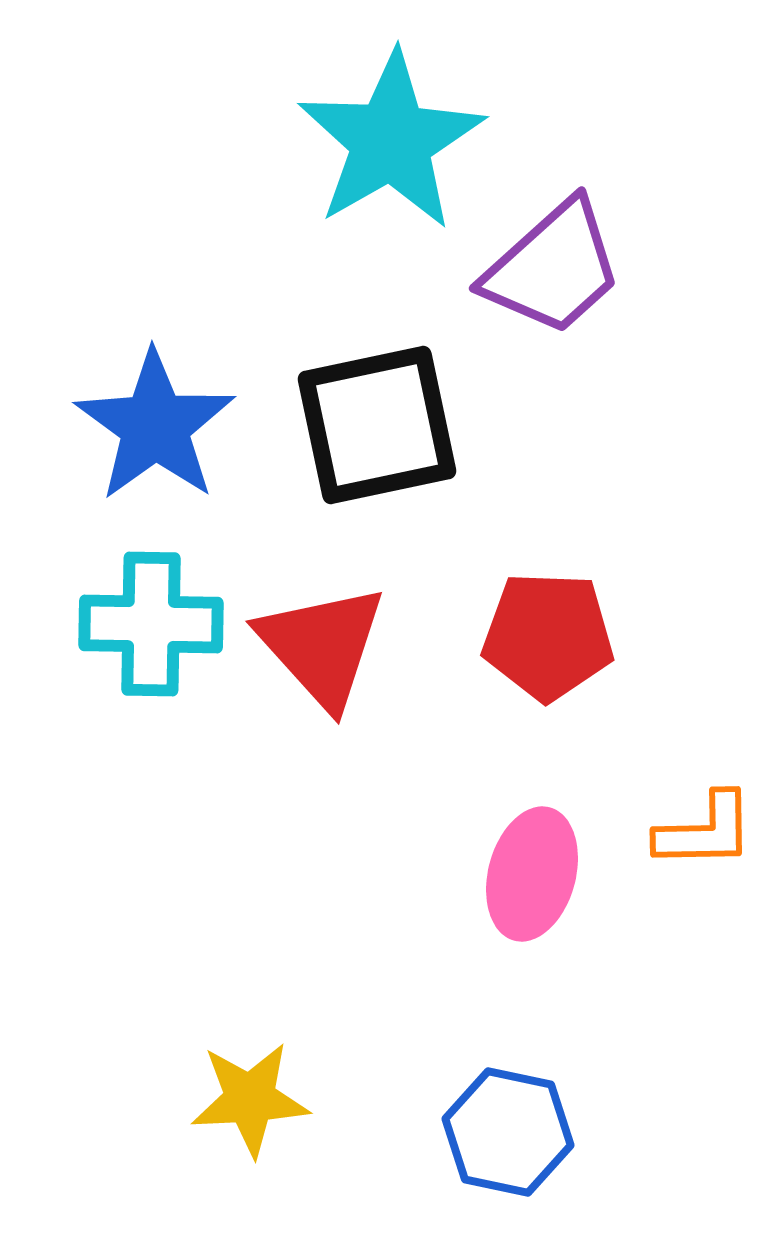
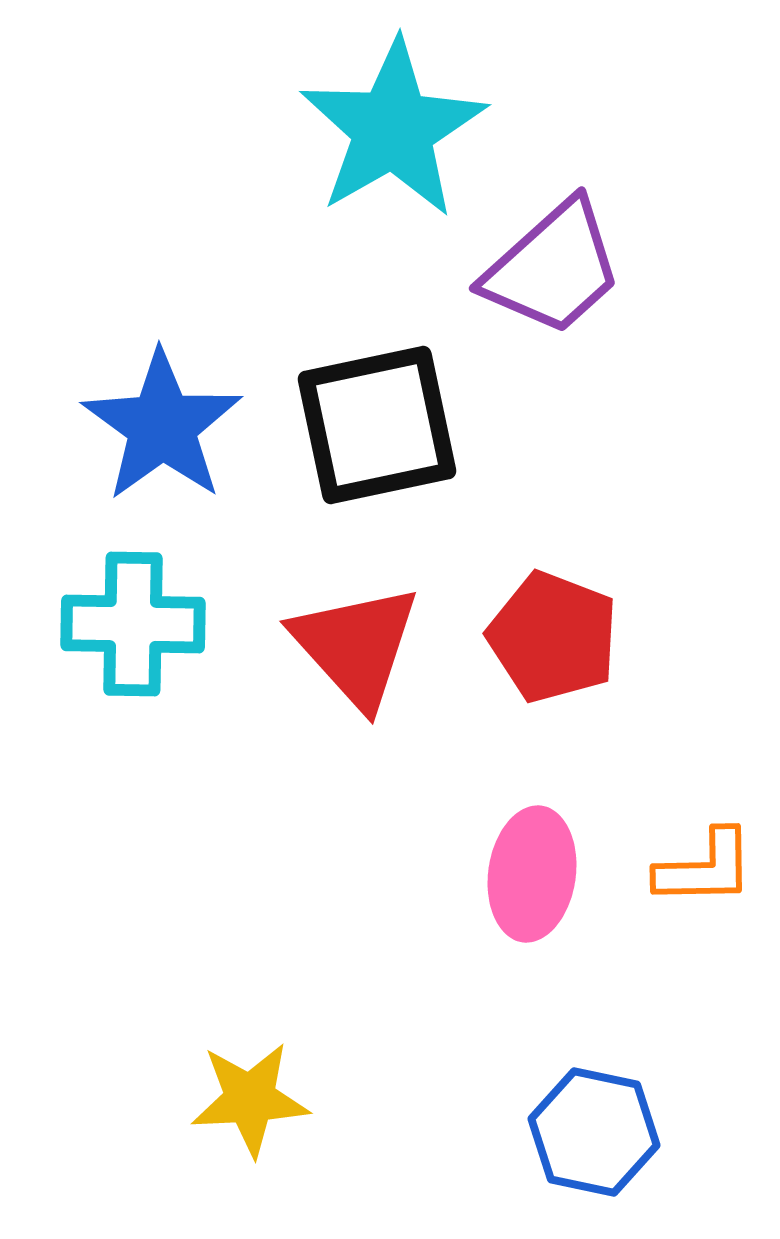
cyan star: moved 2 px right, 12 px up
blue star: moved 7 px right
cyan cross: moved 18 px left
red pentagon: moved 5 px right, 1 px down; rotated 19 degrees clockwise
red triangle: moved 34 px right
orange L-shape: moved 37 px down
pink ellipse: rotated 7 degrees counterclockwise
blue hexagon: moved 86 px right
